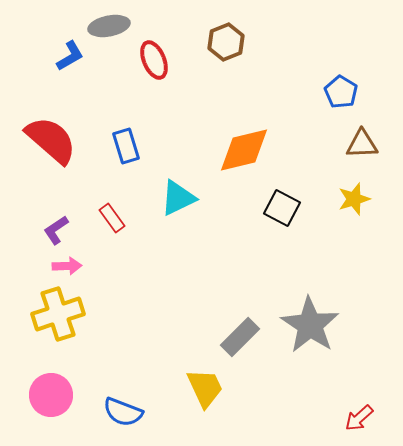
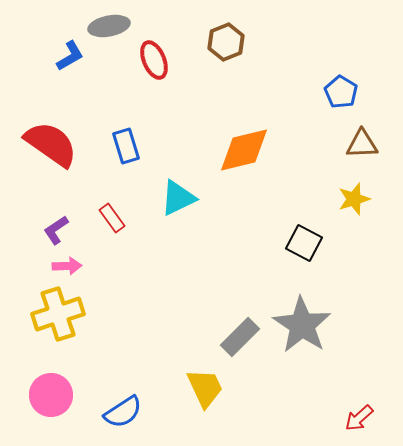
red semicircle: moved 4 px down; rotated 6 degrees counterclockwise
black square: moved 22 px right, 35 px down
gray star: moved 8 px left
blue semicircle: rotated 54 degrees counterclockwise
